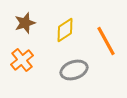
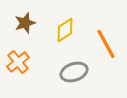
orange line: moved 3 px down
orange cross: moved 4 px left, 2 px down
gray ellipse: moved 2 px down
